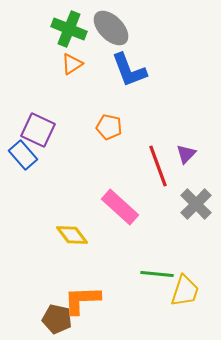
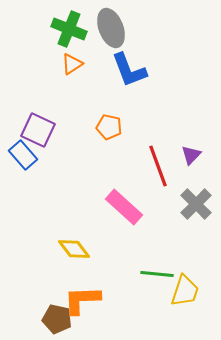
gray ellipse: rotated 24 degrees clockwise
purple triangle: moved 5 px right, 1 px down
pink rectangle: moved 4 px right
yellow diamond: moved 2 px right, 14 px down
